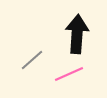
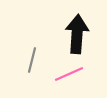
gray line: rotated 35 degrees counterclockwise
